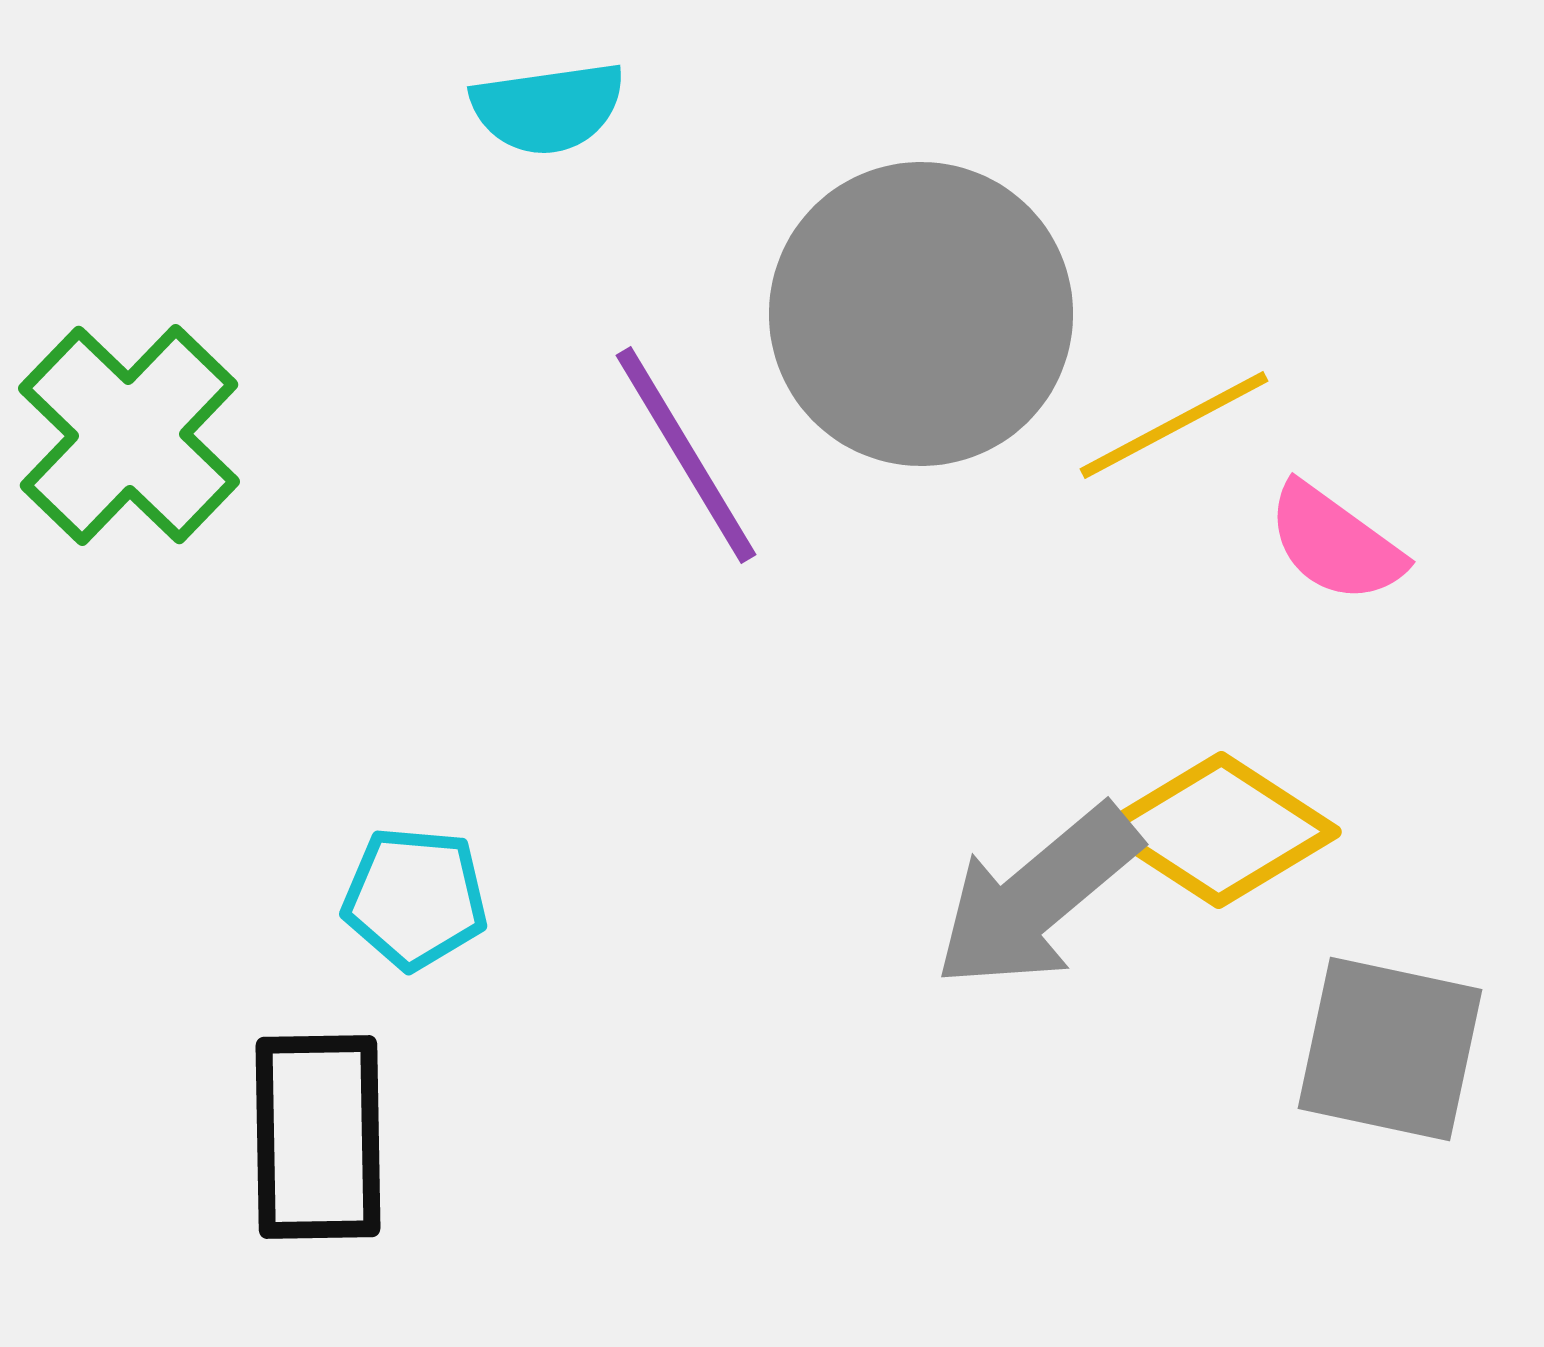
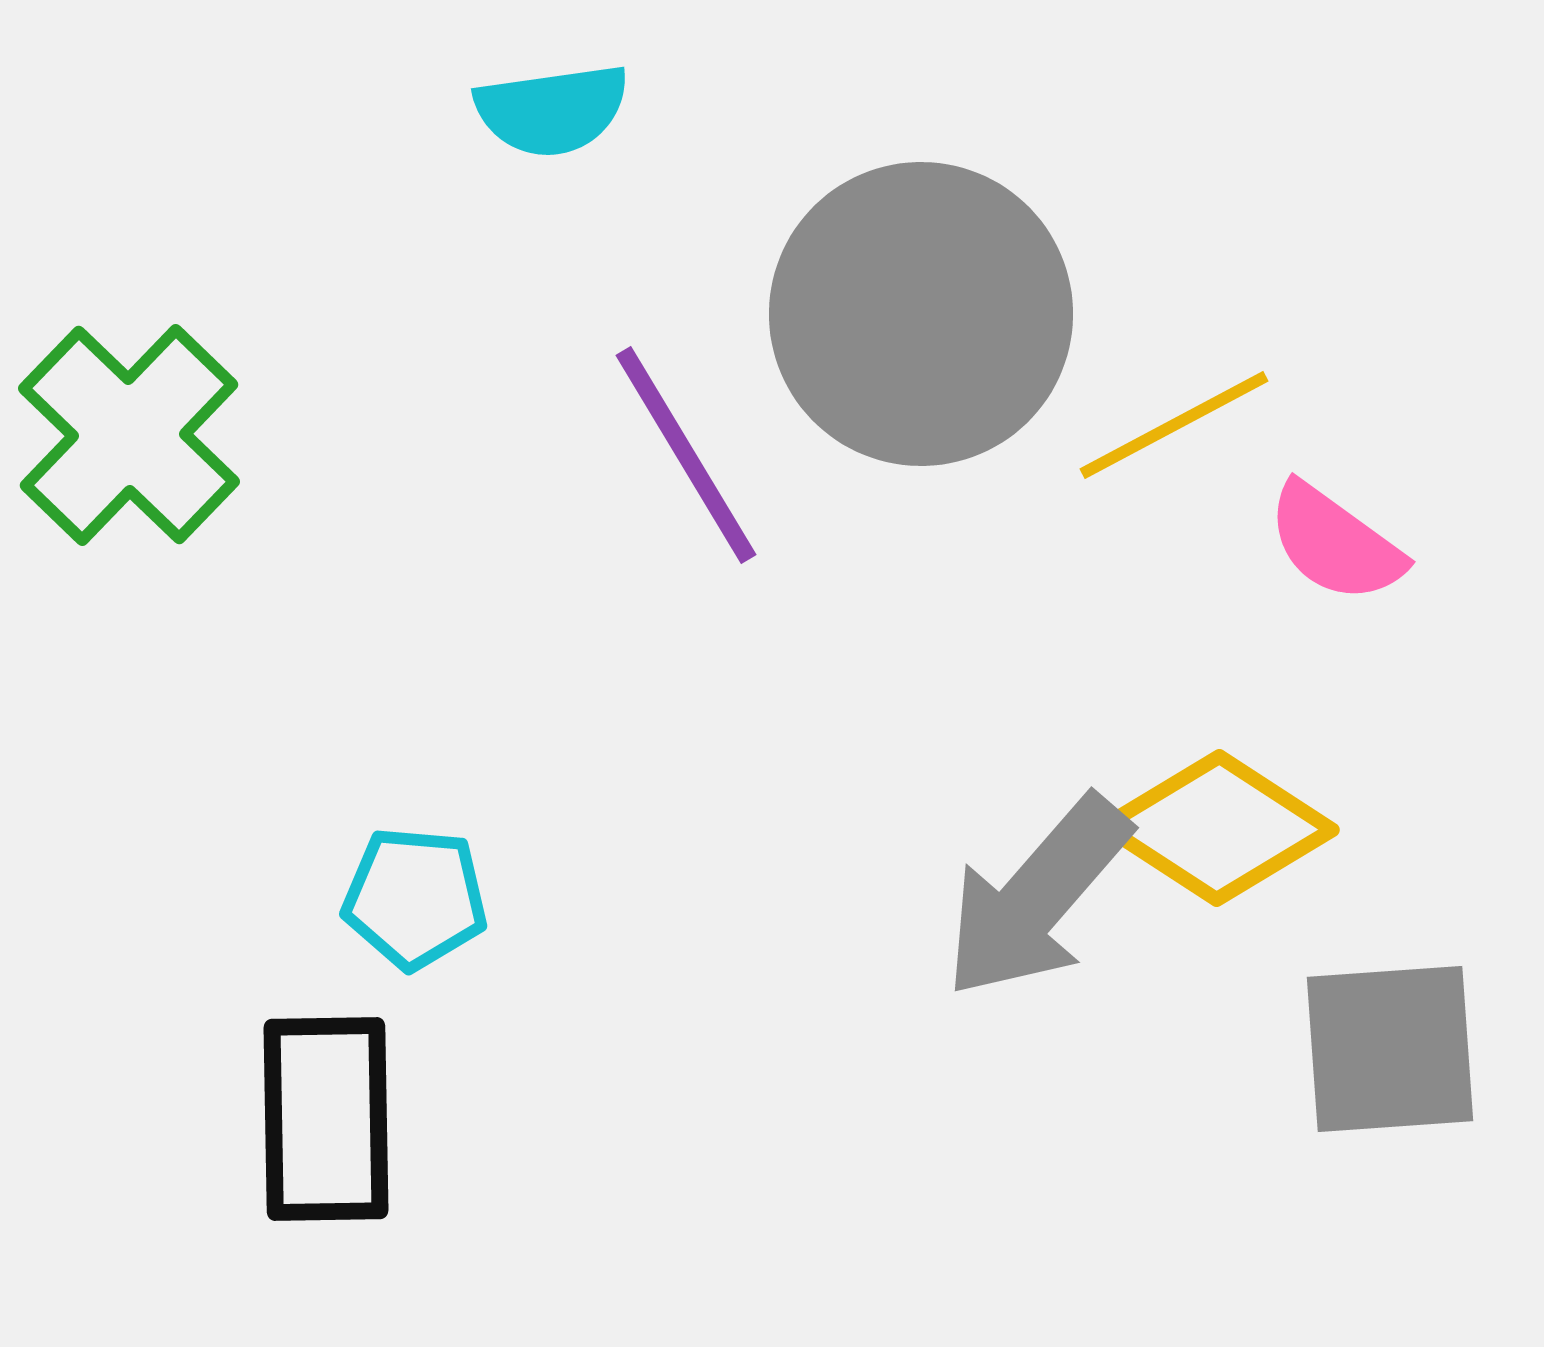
cyan semicircle: moved 4 px right, 2 px down
yellow diamond: moved 2 px left, 2 px up
gray arrow: rotated 9 degrees counterclockwise
gray square: rotated 16 degrees counterclockwise
black rectangle: moved 8 px right, 18 px up
